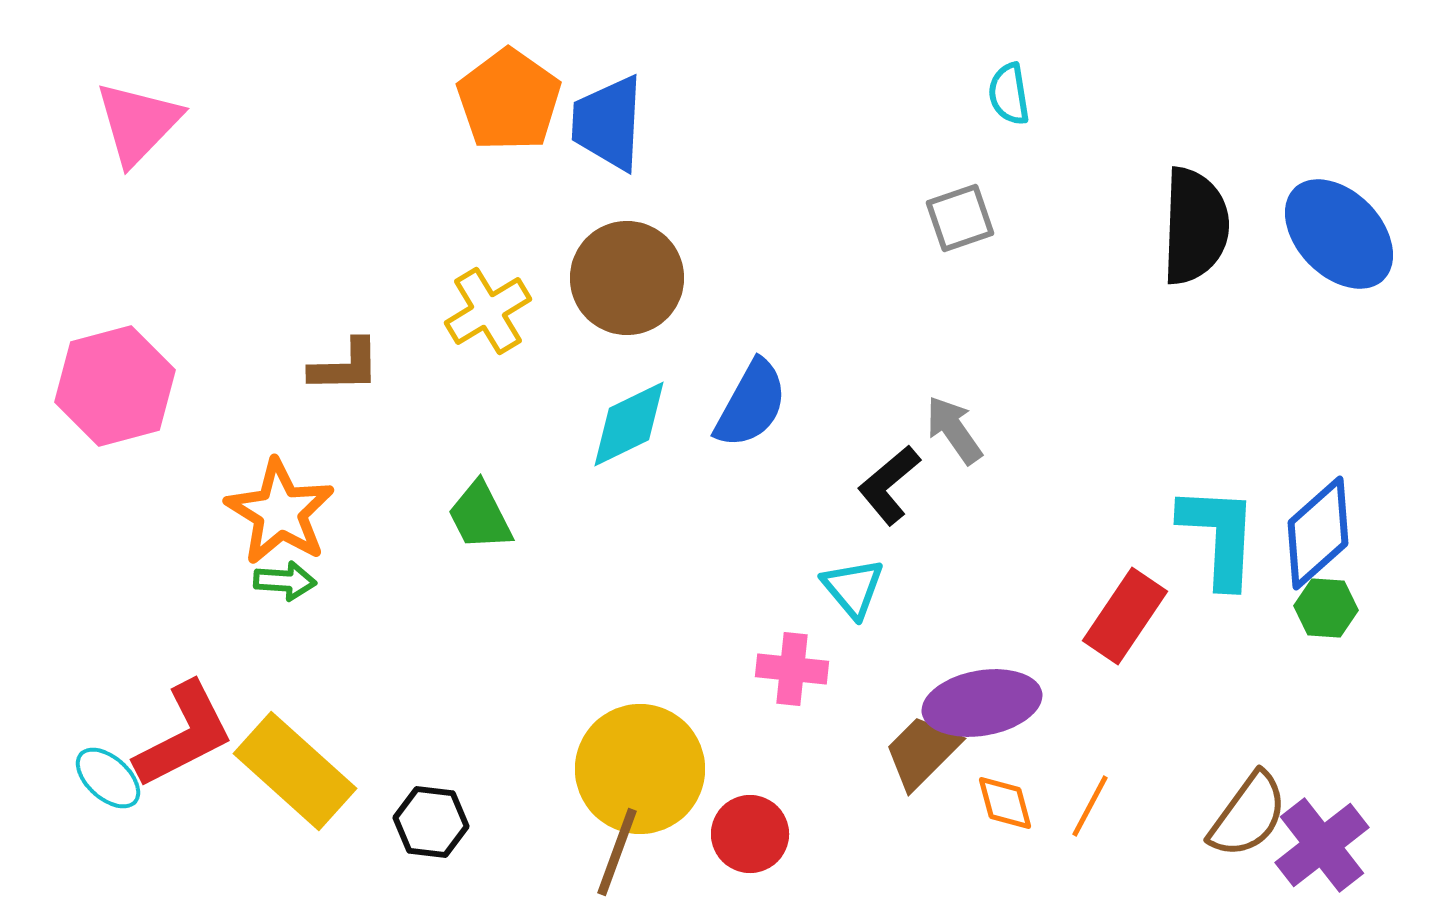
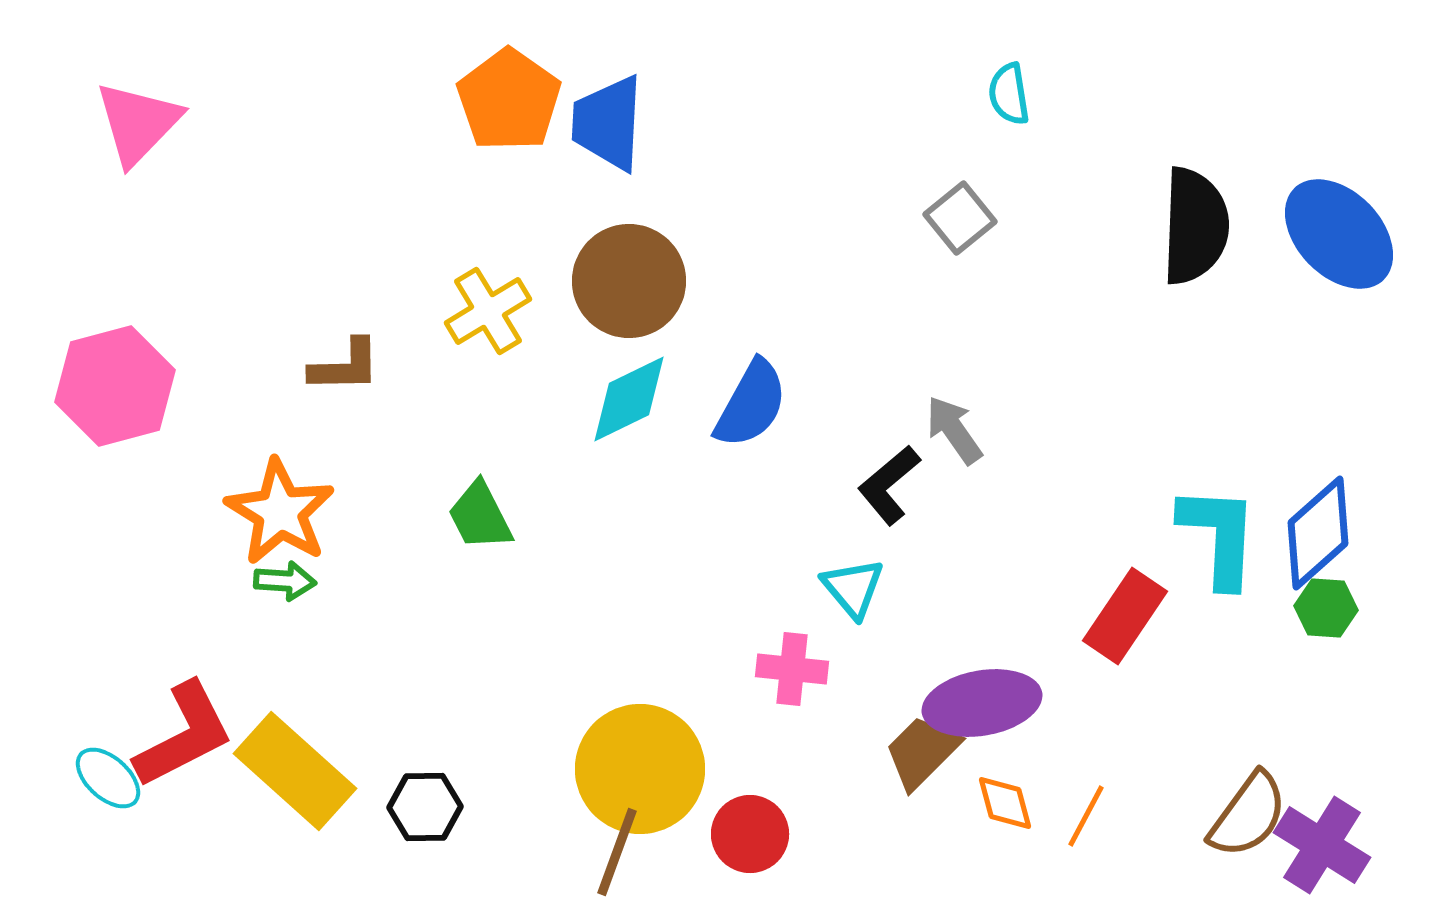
gray square: rotated 20 degrees counterclockwise
brown circle: moved 2 px right, 3 px down
cyan diamond: moved 25 px up
orange line: moved 4 px left, 10 px down
black hexagon: moved 6 px left, 15 px up; rotated 8 degrees counterclockwise
purple cross: rotated 20 degrees counterclockwise
